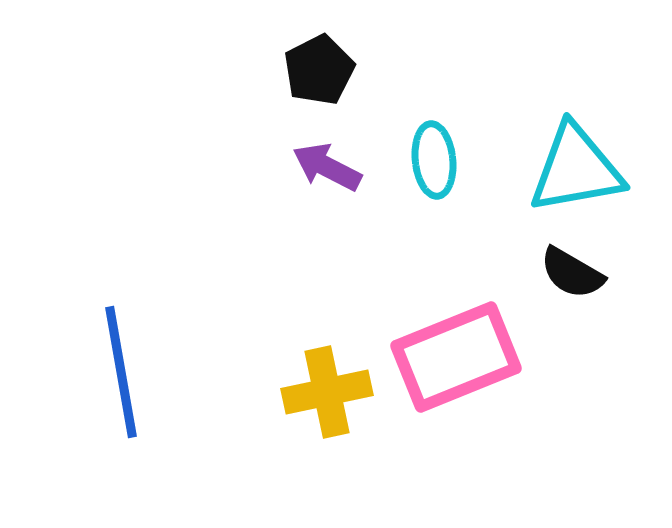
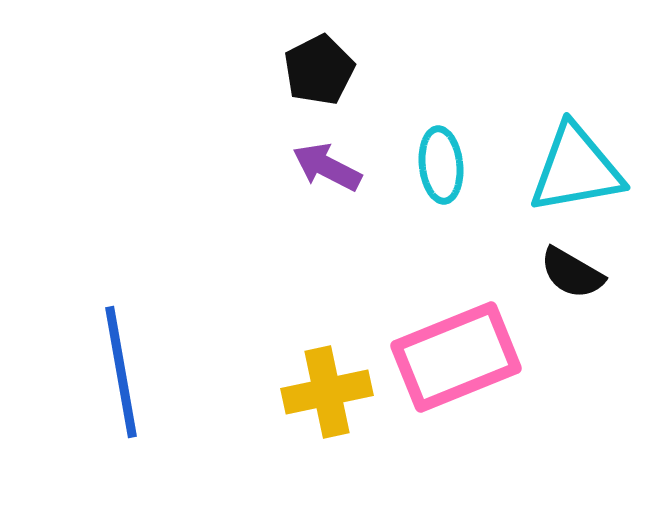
cyan ellipse: moved 7 px right, 5 px down
